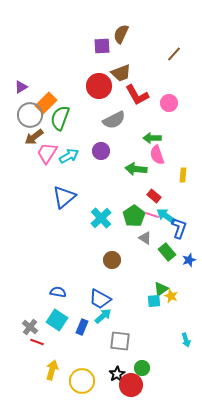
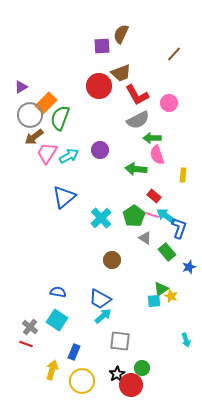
gray semicircle at (114, 120): moved 24 px right
purple circle at (101, 151): moved 1 px left, 1 px up
blue star at (189, 260): moved 7 px down
blue rectangle at (82, 327): moved 8 px left, 25 px down
red line at (37, 342): moved 11 px left, 2 px down
